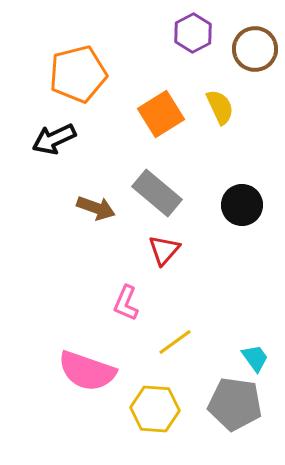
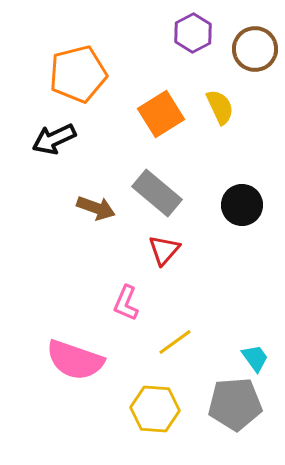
pink semicircle: moved 12 px left, 11 px up
gray pentagon: rotated 12 degrees counterclockwise
